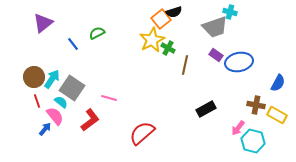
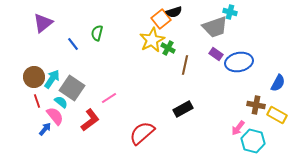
green semicircle: rotated 49 degrees counterclockwise
purple rectangle: moved 1 px up
pink line: rotated 49 degrees counterclockwise
black rectangle: moved 23 px left
